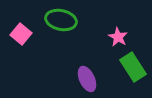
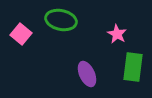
pink star: moved 1 px left, 3 px up
green rectangle: rotated 40 degrees clockwise
purple ellipse: moved 5 px up
